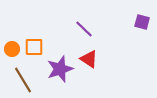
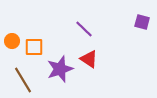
orange circle: moved 8 px up
